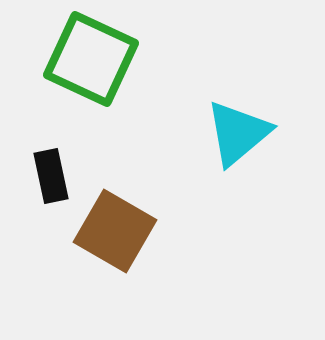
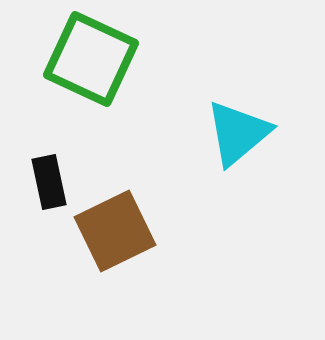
black rectangle: moved 2 px left, 6 px down
brown square: rotated 34 degrees clockwise
